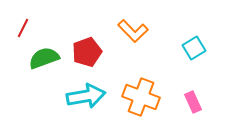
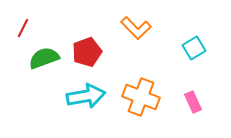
orange L-shape: moved 3 px right, 3 px up
